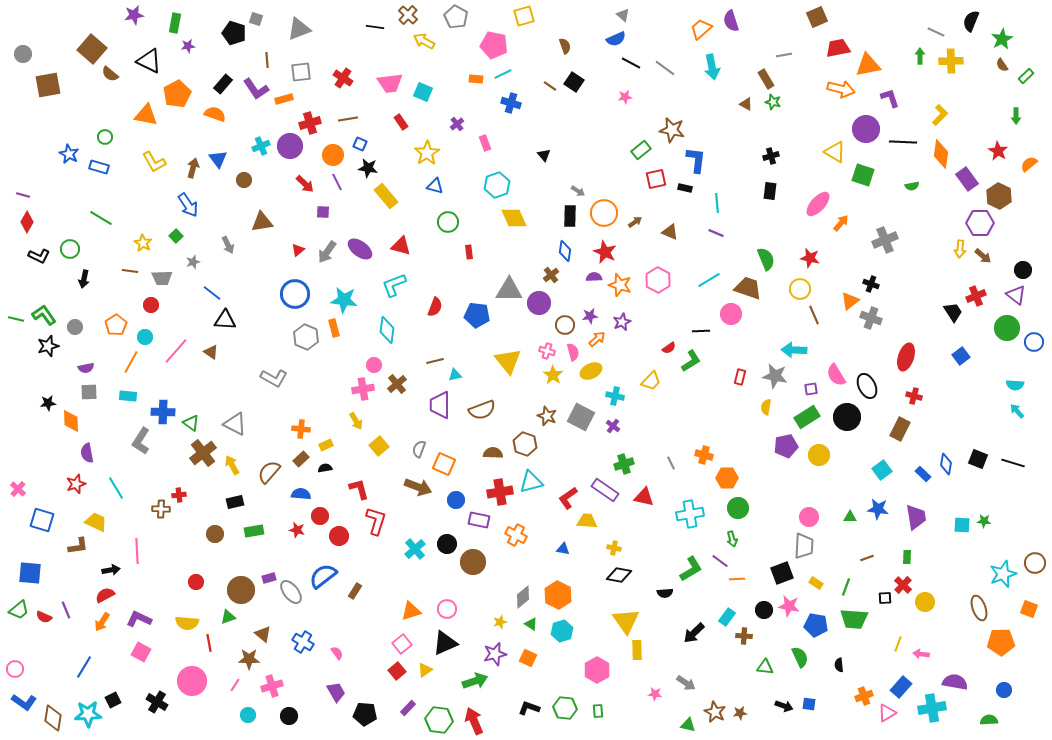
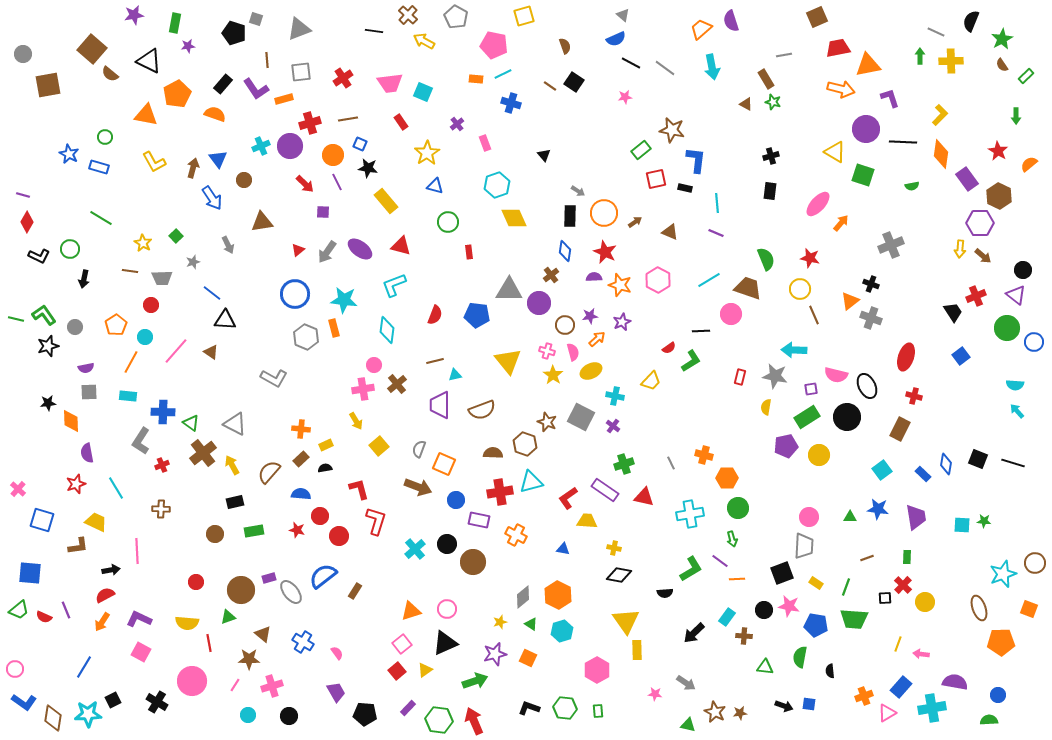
black line at (375, 27): moved 1 px left, 4 px down
red cross at (343, 78): rotated 24 degrees clockwise
yellow rectangle at (386, 196): moved 5 px down
blue arrow at (188, 205): moved 24 px right, 7 px up
gray cross at (885, 240): moved 6 px right, 5 px down
red semicircle at (435, 307): moved 8 px down
pink semicircle at (836, 375): rotated 45 degrees counterclockwise
brown star at (547, 416): moved 6 px down
red cross at (179, 495): moved 17 px left, 30 px up; rotated 16 degrees counterclockwise
green semicircle at (800, 657): rotated 145 degrees counterclockwise
black semicircle at (839, 665): moved 9 px left, 6 px down
blue circle at (1004, 690): moved 6 px left, 5 px down
